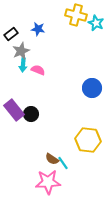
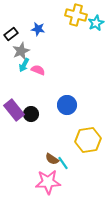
cyan star: rotated 21 degrees clockwise
cyan arrow: moved 1 px right; rotated 24 degrees clockwise
blue circle: moved 25 px left, 17 px down
yellow hexagon: rotated 15 degrees counterclockwise
